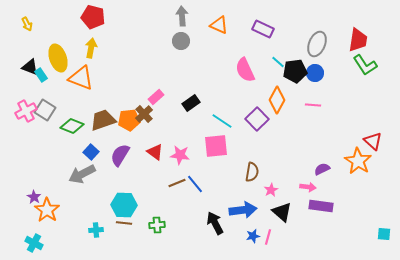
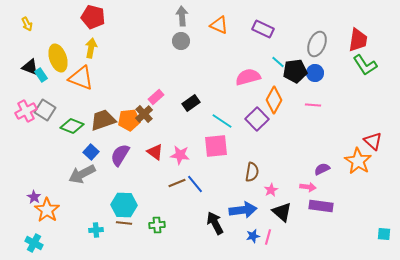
pink semicircle at (245, 70): moved 3 px right, 7 px down; rotated 100 degrees clockwise
orange diamond at (277, 100): moved 3 px left
